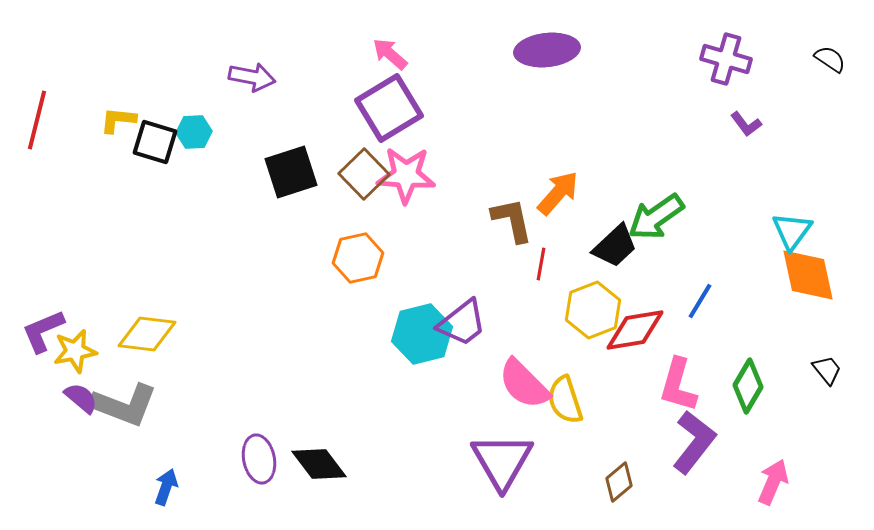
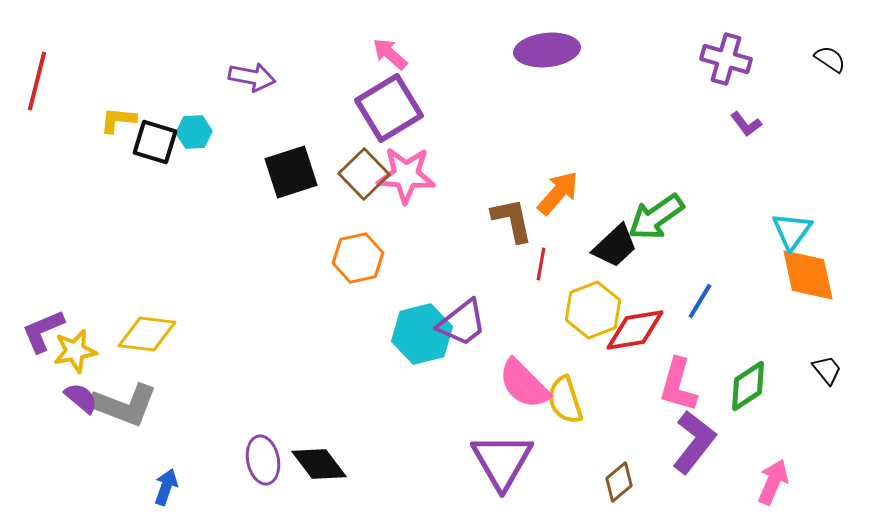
red line at (37, 120): moved 39 px up
green diamond at (748, 386): rotated 26 degrees clockwise
purple ellipse at (259, 459): moved 4 px right, 1 px down
